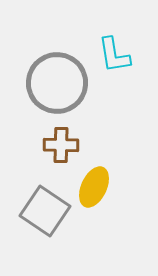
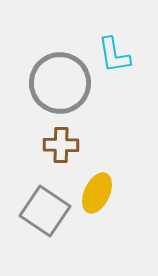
gray circle: moved 3 px right
yellow ellipse: moved 3 px right, 6 px down
